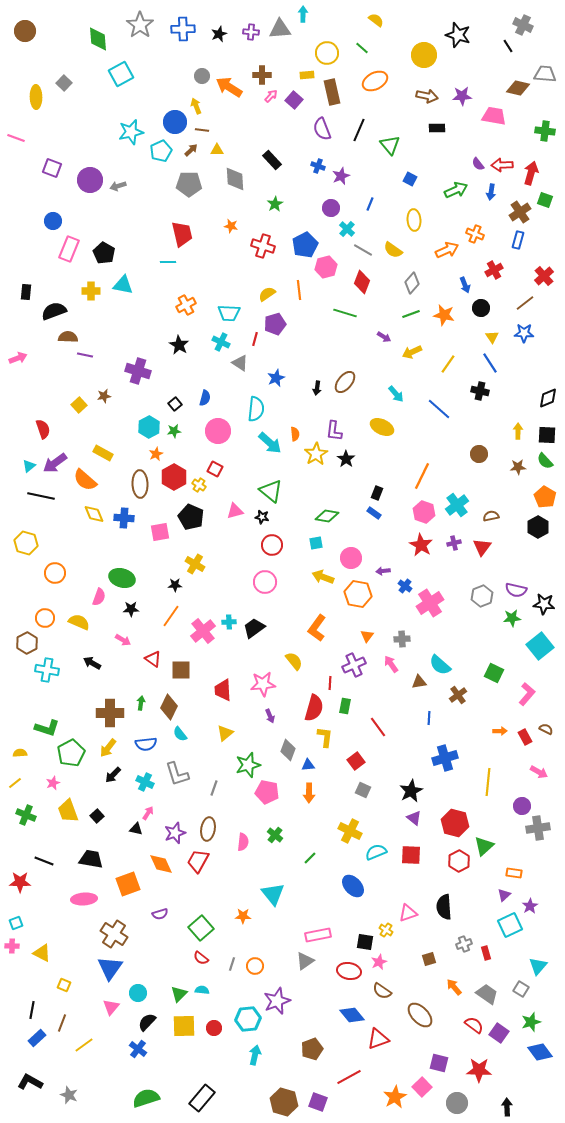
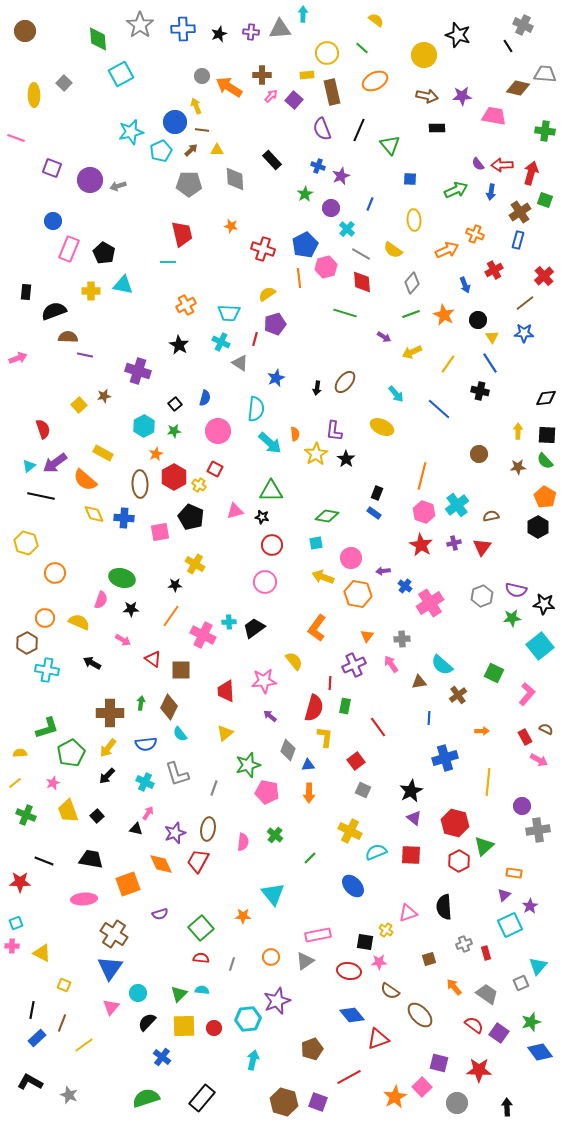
yellow ellipse at (36, 97): moved 2 px left, 2 px up
blue square at (410, 179): rotated 24 degrees counterclockwise
green star at (275, 204): moved 30 px right, 10 px up
red cross at (263, 246): moved 3 px down
gray line at (363, 250): moved 2 px left, 4 px down
red diamond at (362, 282): rotated 25 degrees counterclockwise
orange line at (299, 290): moved 12 px up
black circle at (481, 308): moved 3 px left, 12 px down
orange star at (444, 315): rotated 15 degrees clockwise
black diamond at (548, 398): moved 2 px left; rotated 15 degrees clockwise
cyan hexagon at (149, 427): moved 5 px left, 1 px up
orange line at (422, 476): rotated 12 degrees counterclockwise
green triangle at (271, 491): rotated 40 degrees counterclockwise
pink semicircle at (99, 597): moved 2 px right, 3 px down
pink cross at (203, 631): moved 4 px down; rotated 25 degrees counterclockwise
cyan semicircle at (440, 665): moved 2 px right
pink star at (263, 684): moved 1 px right, 3 px up
red trapezoid at (223, 690): moved 3 px right, 1 px down
purple arrow at (270, 716): rotated 152 degrees clockwise
green L-shape at (47, 728): rotated 35 degrees counterclockwise
orange arrow at (500, 731): moved 18 px left
pink arrow at (539, 772): moved 12 px up
black arrow at (113, 775): moved 6 px left, 1 px down
gray cross at (538, 828): moved 2 px down
red semicircle at (201, 958): rotated 147 degrees clockwise
pink star at (379, 962): rotated 21 degrees clockwise
orange circle at (255, 966): moved 16 px right, 9 px up
gray square at (521, 989): moved 6 px up; rotated 35 degrees clockwise
brown semicircle at (382, 991): moved 8 px right
blue cross at (138, 1049): moved 24 px right, 8 px down
cyan arrow at (255, 1055): moved 2 px left, 5 px down
